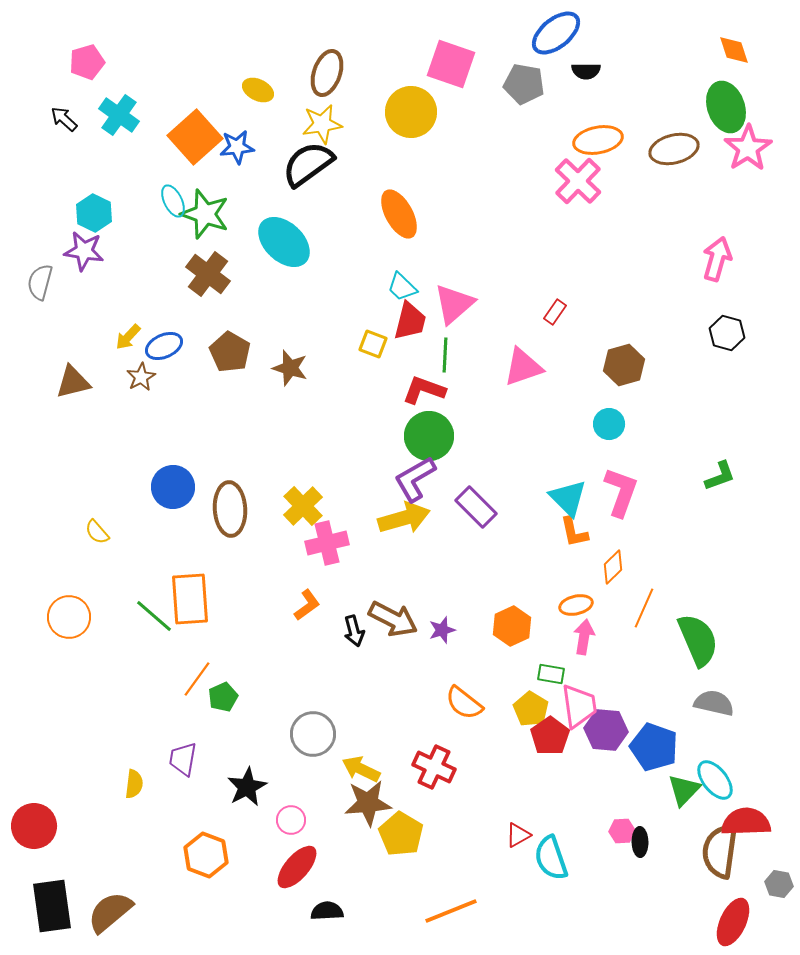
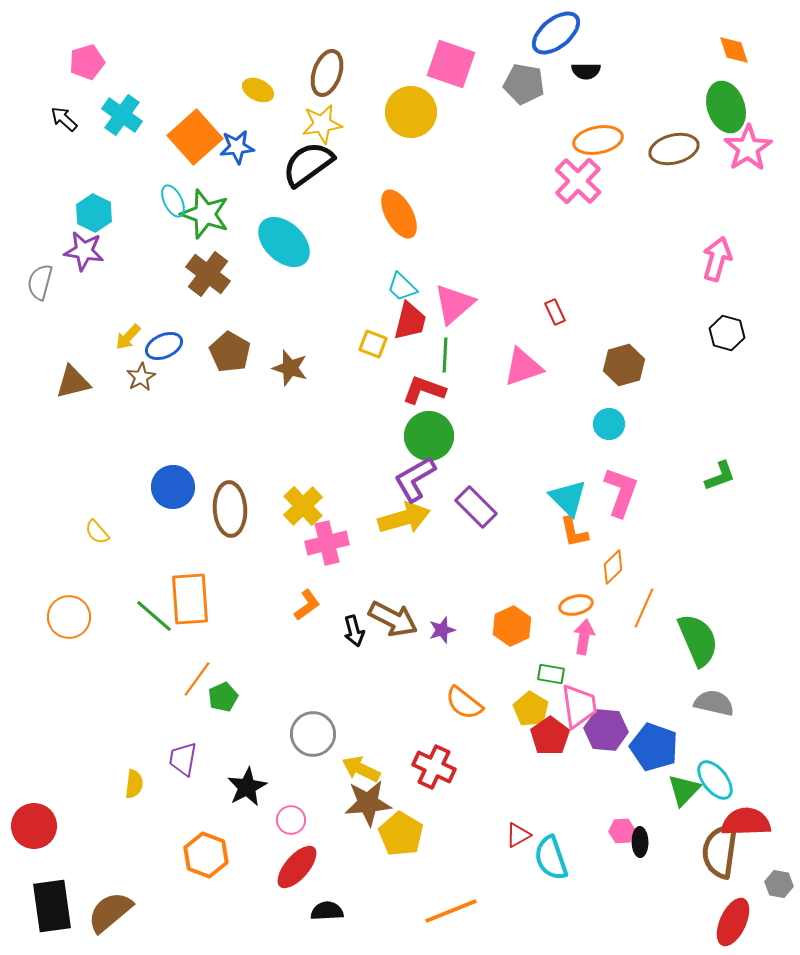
cyan cross at (119, 115): moved 3 px right
red rectangle at (555, 312): rotated 60 degrees counterclockwise
